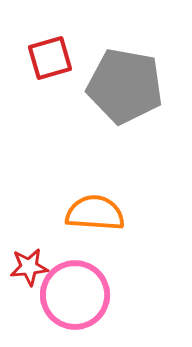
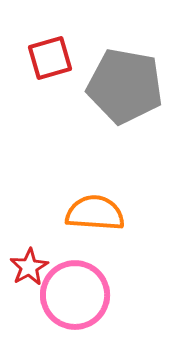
red star: rotated 24 degrees counterclockwise
